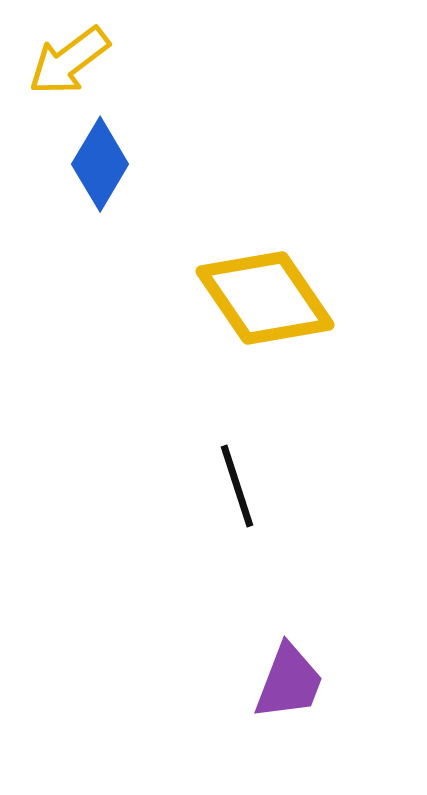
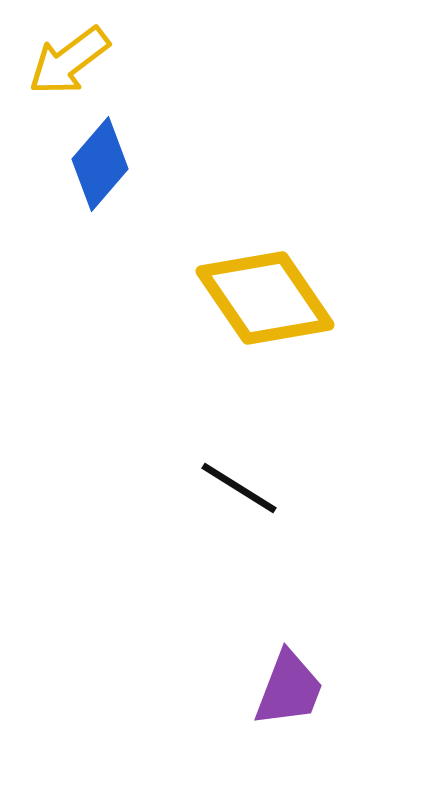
blue diamond: rotated 10 degrees clockwise
black line: moved 2 px right, 2 px down; rotated 40 degrees counterclockwise
purple trapezoid: moved 7 px down
